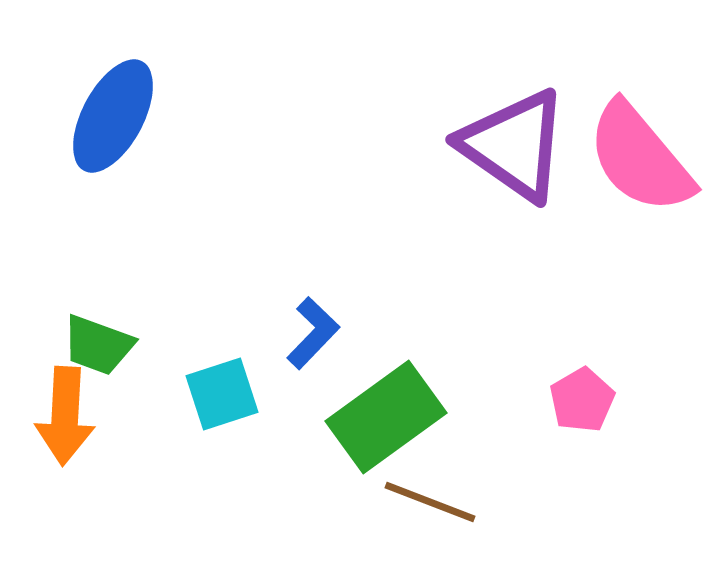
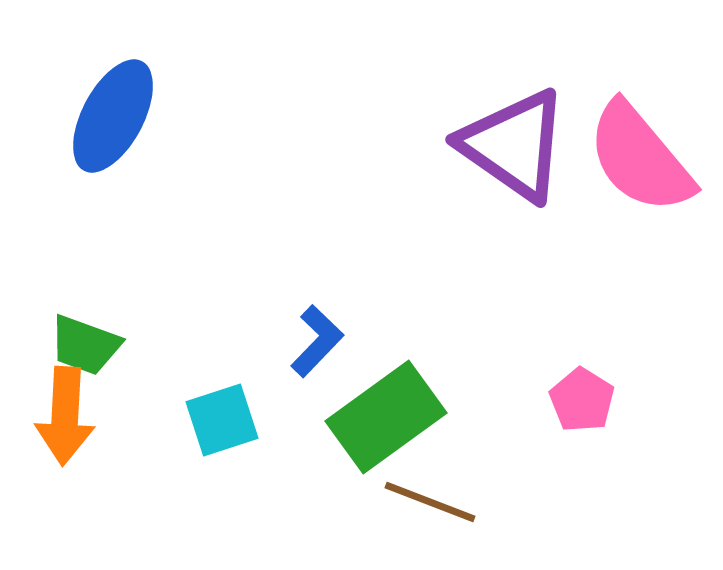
blue L-shape: moved 4 px right, 8 px down
green trapezoid: moved 13 px left
cyan square: moved 26 px down
pink pentagon: rotated 10 degrees counterclockwise
